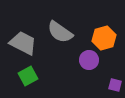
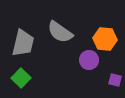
orange hexagon: moved 1 px right, 1 px down; rotated 20 degrees clockwise
gray trapezoid: rotated 76 degrees clockwise
green square: moved 7 px left, 2 px down; rotated 18 degrees counterclockwise
purple square: moved 5 px up
